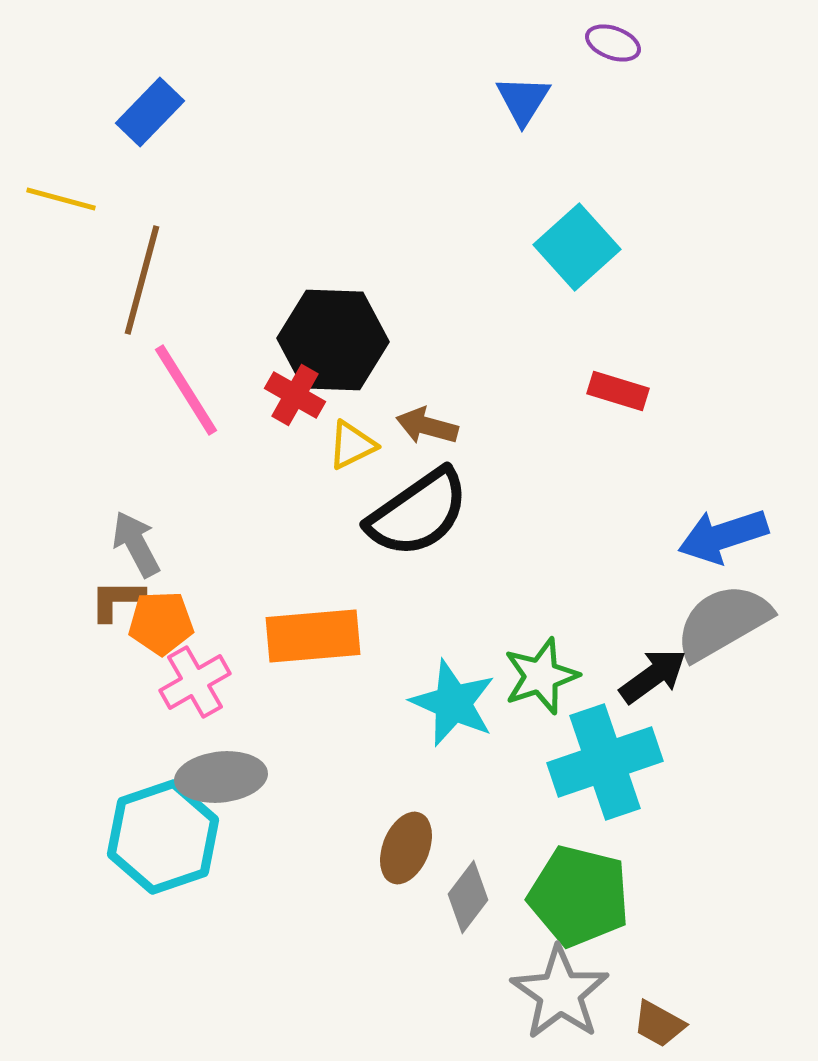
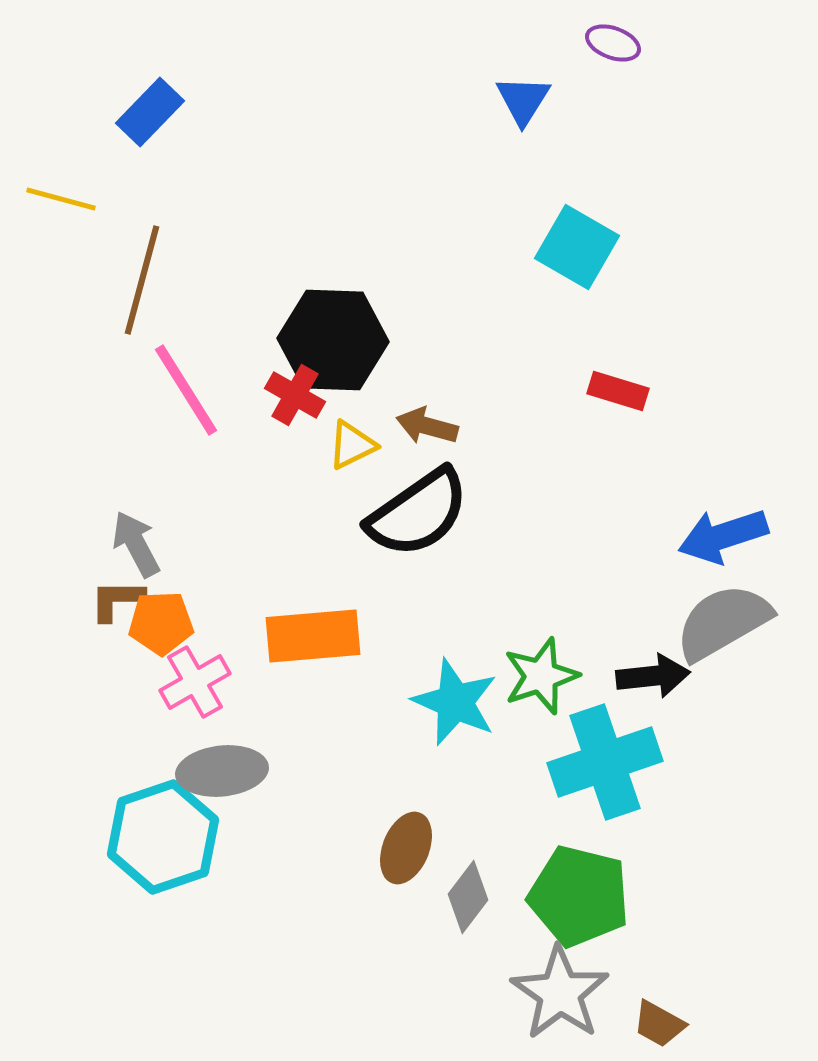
cyan square: rotated 18 degrees counterclockwise
black arrow: rotated 30 degrees clockwise
cyan star: moved 2 px right, 1 px up
gray ellipse: moved 1 px right, 6 px up
